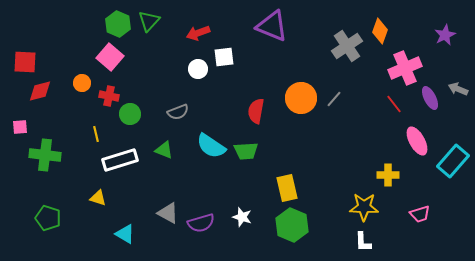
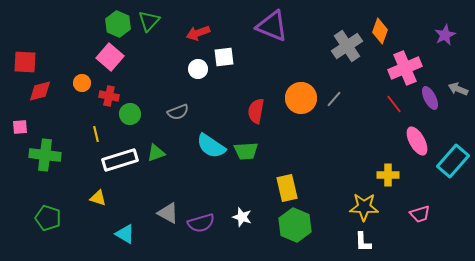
green triangle at (164, 150): moved 8 px left, 3 px down; rotated 42 degrees counterclockwise
green hexagon at (292, 225): moved 3 px right
